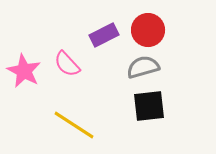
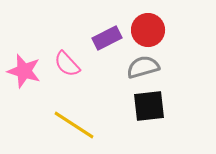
purple rectangle: moved 3 px right, 3 px down
pink star: rotated 12 degrees counterclockwise
